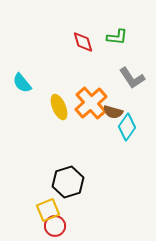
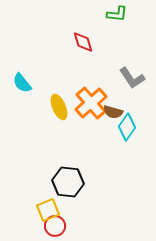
green L-shape: moved 23 px up
black hexagon: rotated 24 degrees clockwise
